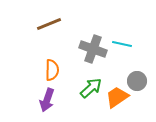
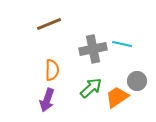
gray cross: rotated 32 degrees counterclockwise
